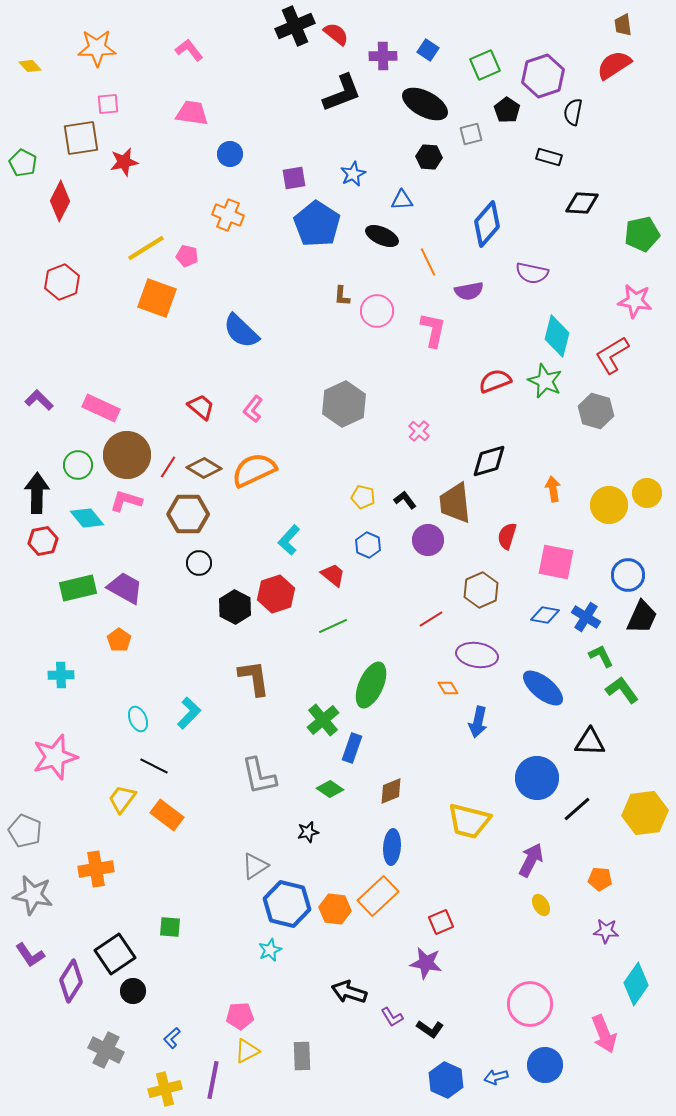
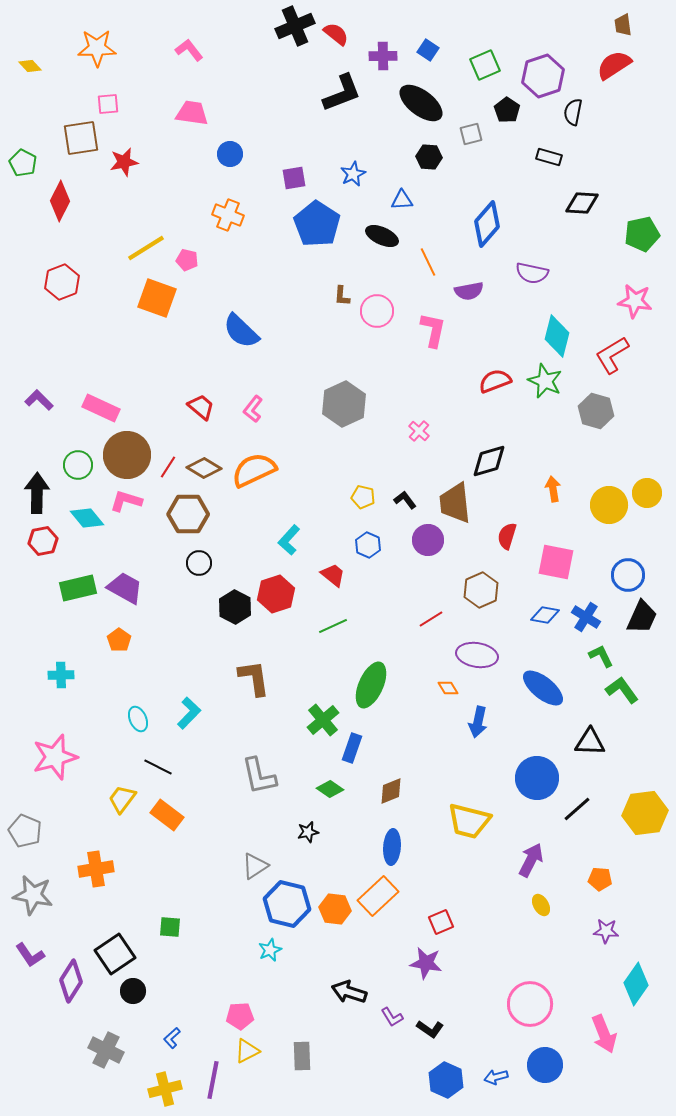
black ellipse at (425, 104): moved 4 px left, 1 px up; rotated 9 degrees clockwise
pink pentagon at (187, 256): moved 4 px down
black line at (154, 766): moved 4 px right, 1 px down
